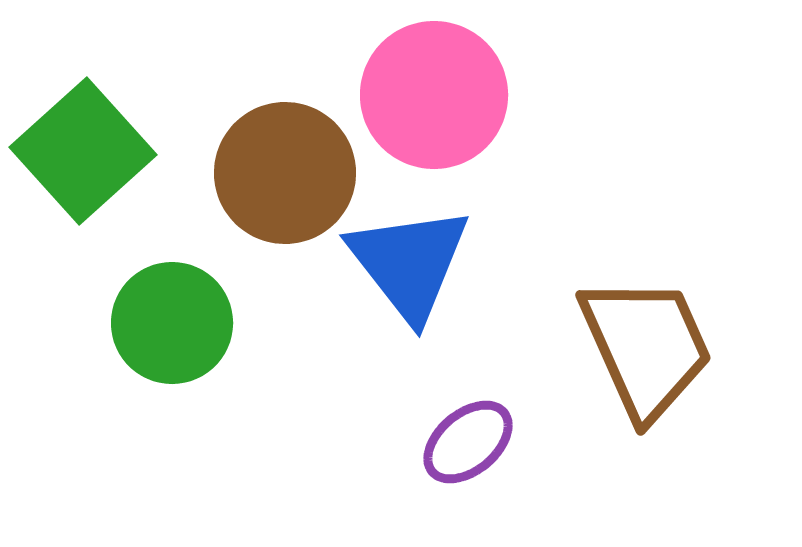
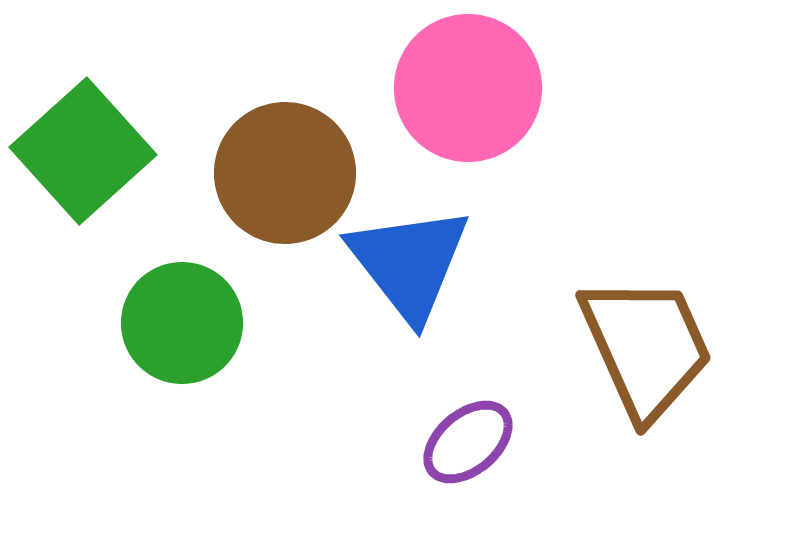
pink circle: moved 34 px right, 7 px up
green circle: moved 10 px right
